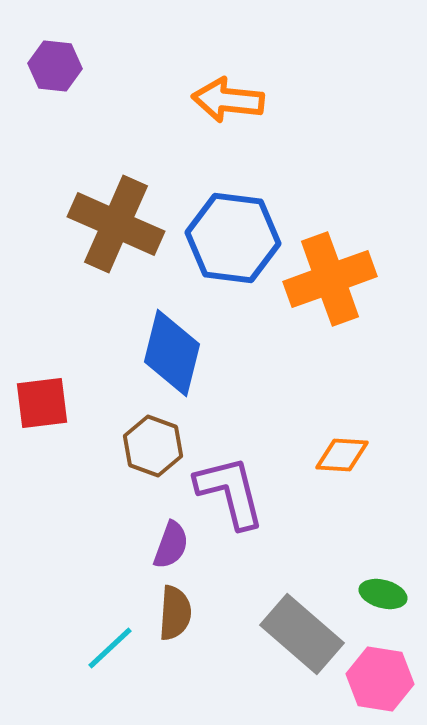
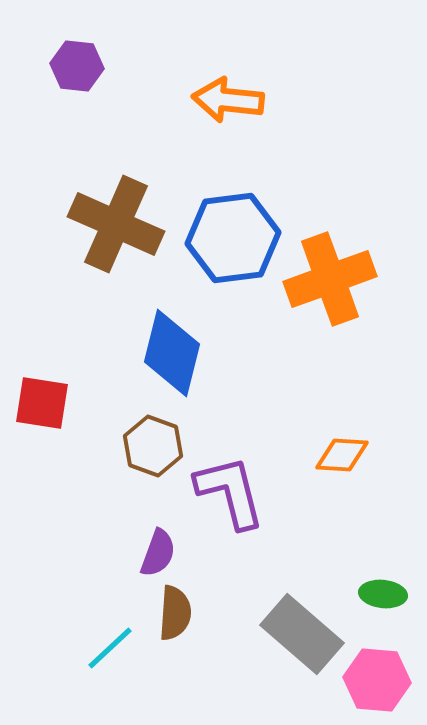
purple hexagon: moved 22 px right
blue hexagon: rotated 14 degrees counterclockwise
red square: rotated 16 degrees clockwise
purple semicircle: moved 13 px left, 8 px down
green ellipse: rotated 9 degrees counterclockwise
pink hexagon: moved 3 px left, 1 px down; rotated 4 degrees counterclockwise
